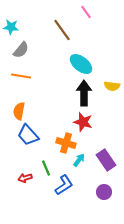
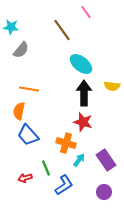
orange line: moved 8 px right, 13 px down
